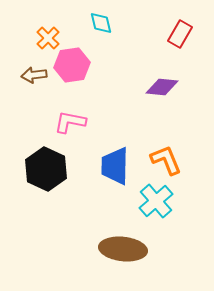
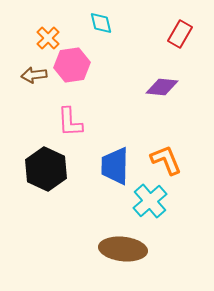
pink L-shape: rotated 104 degrees counterclockwise
cyan cross: moved 6 px left
